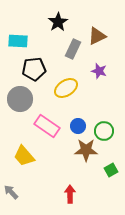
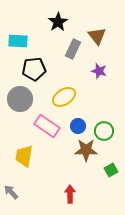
brown triangle: rotated 42 degrees counterclockwise
yellow ellipse: moved 2 px left, 9 px down
yellow trapezoid: rotated 50 degrees clockwise
